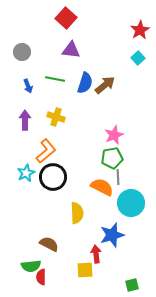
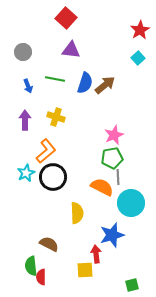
gray circle: moved 1 px right
green semicircle: rotated 90 degrees clockwise
